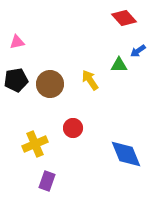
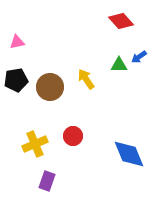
red diamond: moved 3 px left, 3 px down
blue arrow: moved 1 px right, 6 px down
yellow arrow: moved 4 px left, 1 px up
brown circle: moved 3 px down
red circle: moved 8 px down
blue diamond: moved 3 px right
